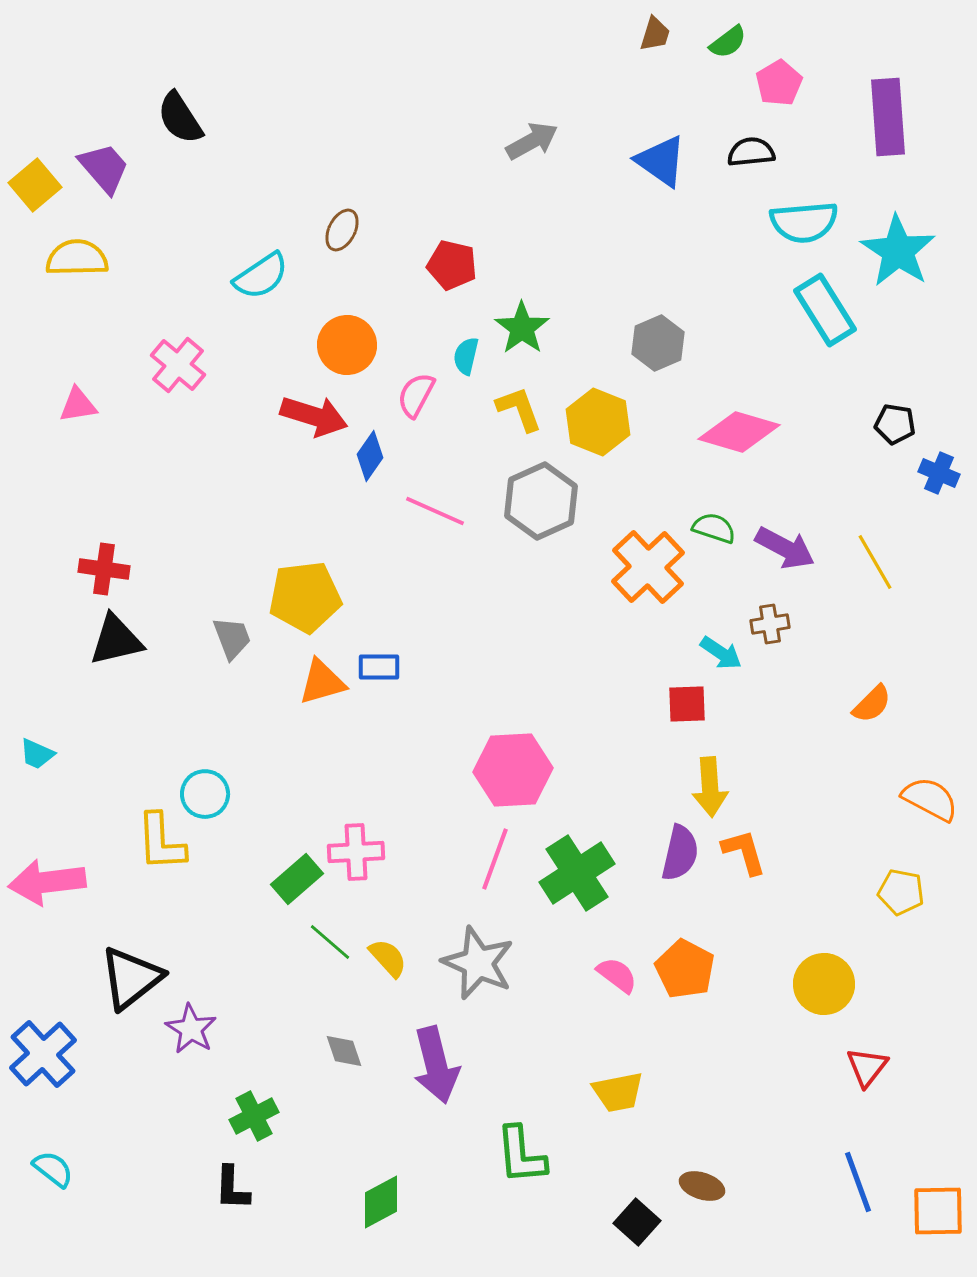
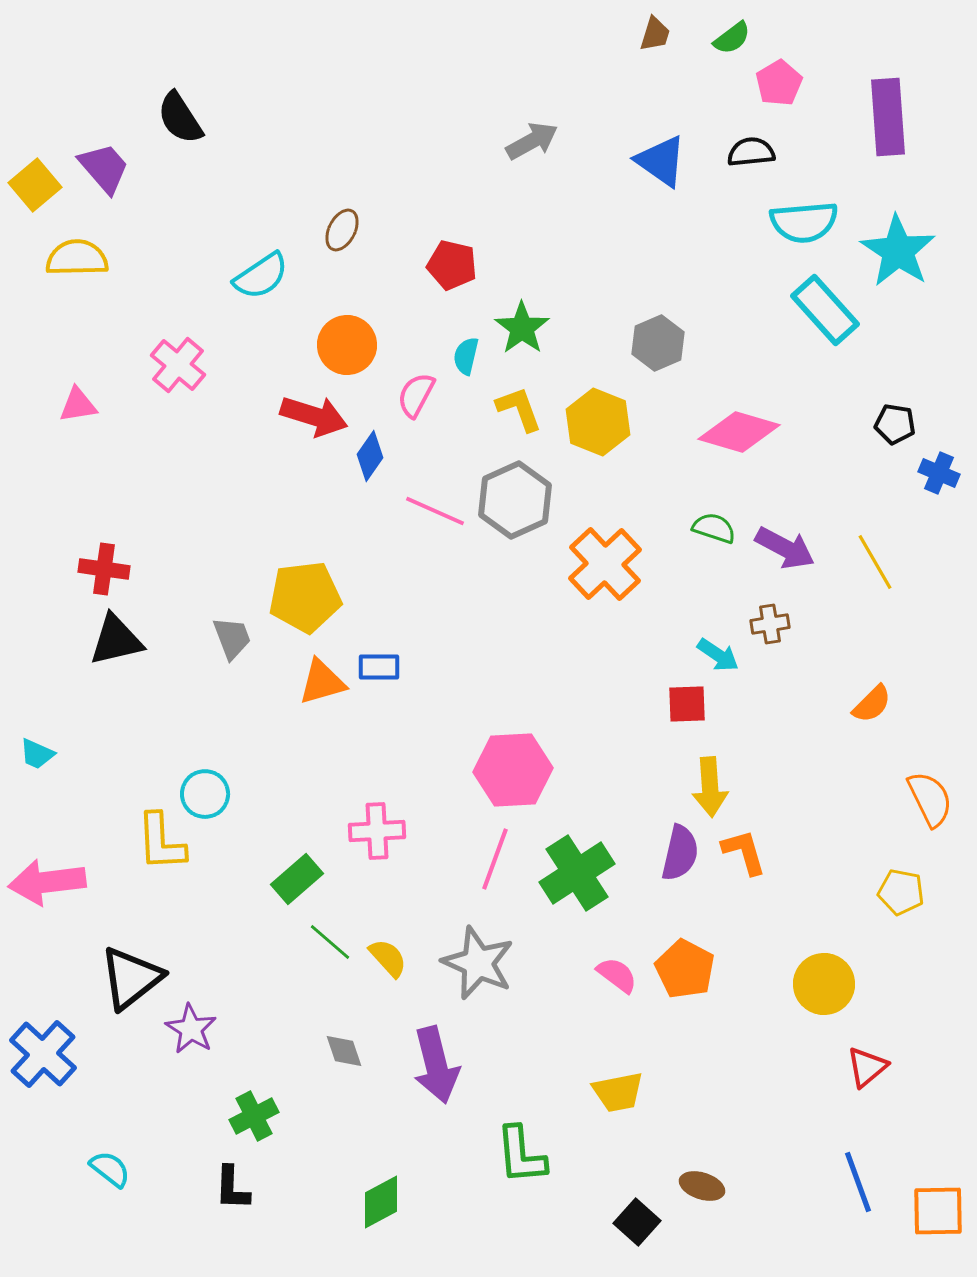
green semicircle at (728, 42): moved 4 px right, 4 px up
cyan rectangle at (825, 310): rotated 10 degrees counterclockwise
gray hexagon at (541, 501): moved 26 px left, 1 px up
orange cross at (648, 567): moved 43 px left, 3 px up
cyan arrow at (721, 653): moved 3 px left, 2 px down
orange semicircle at (930, 799): rotated 36 degrees clockwise
pink cross at (356, 852): moved 21 px right, 21 px up
blue cross at (43, 1054): rotated 6 degrees counterclockwise
red triangle at (867, 1067): rotated 12 degrees clockwise
cyan semicircle at (53, 1169): moved 57 px right
